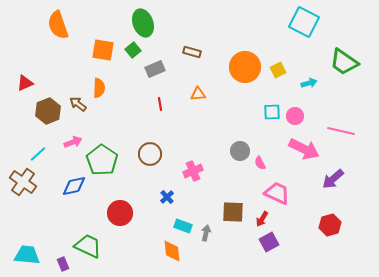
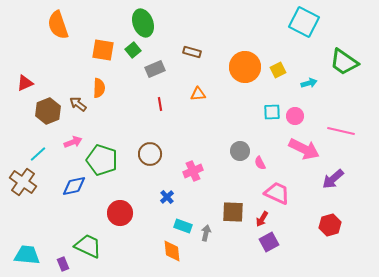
green pentagon at (102, 160): rotated 16 degrees counterclockwise
